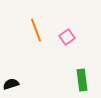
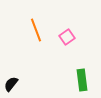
black semicircle: rotated 35 degrees counterclockwise
